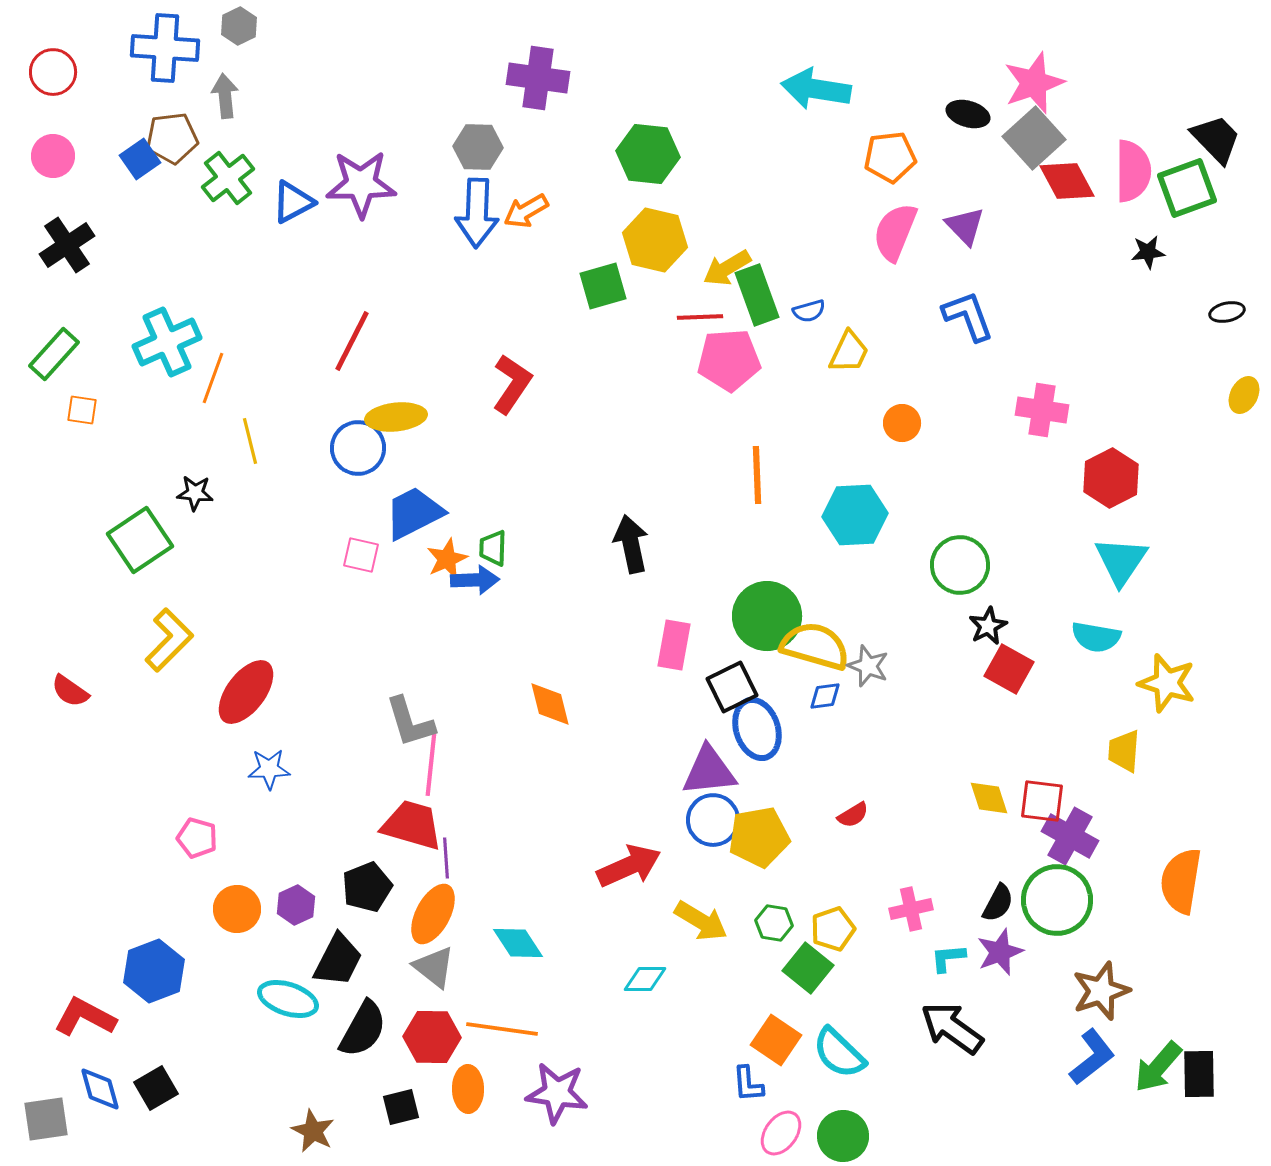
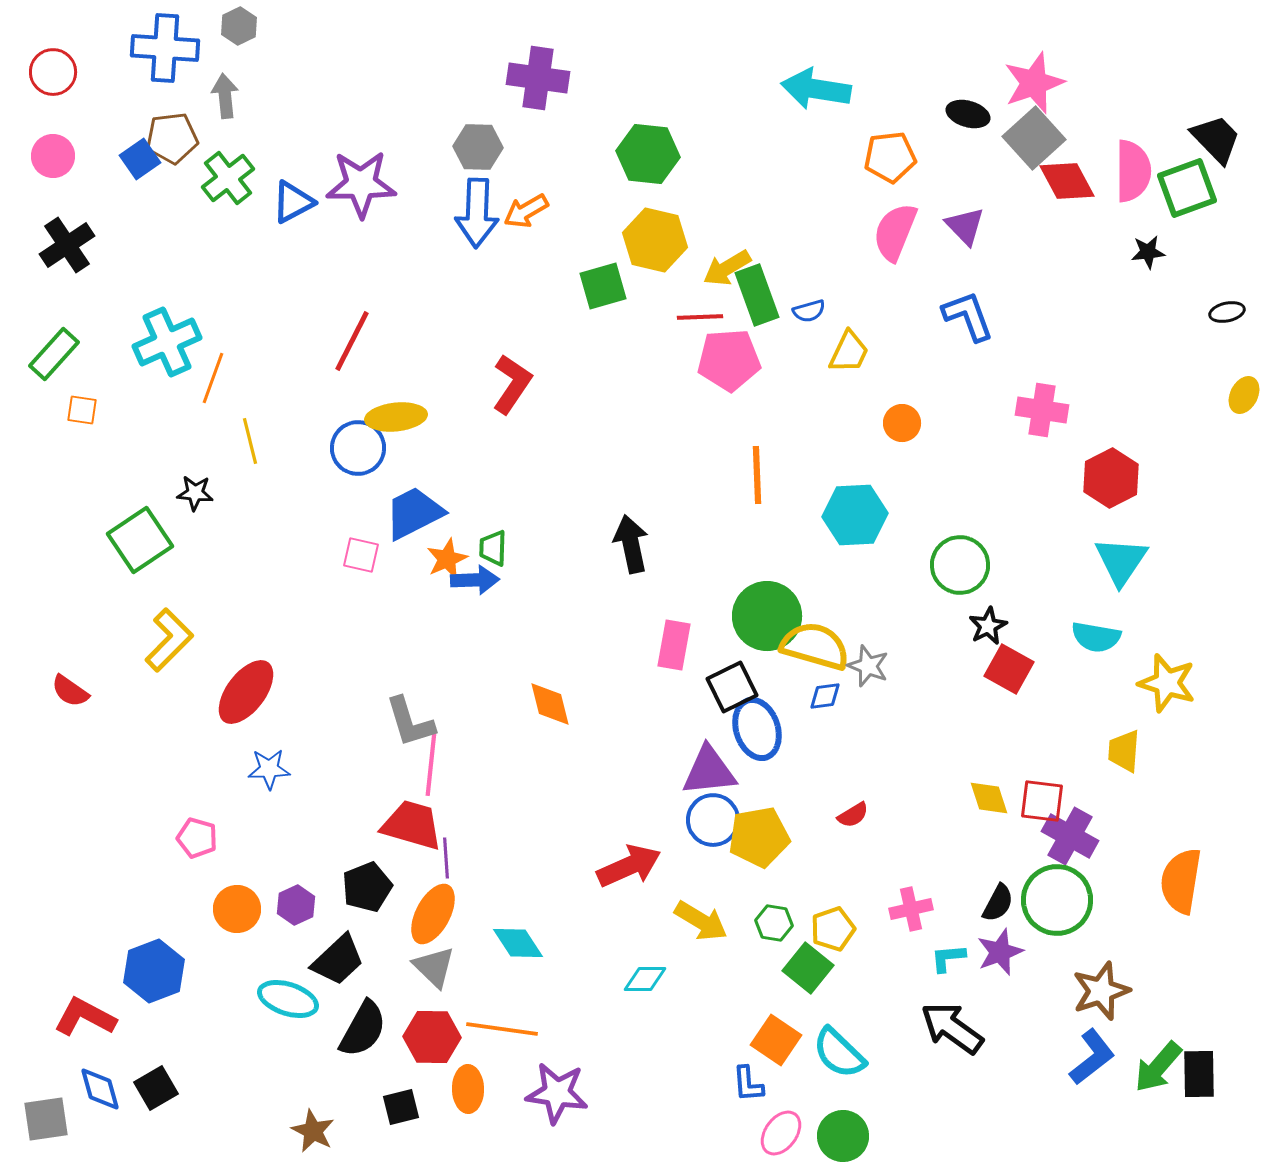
black trapezoid at (338, 960): rotated 20 degrees clockwise
gray triangle at (434, 967): rotated 6 degrees clockwise
